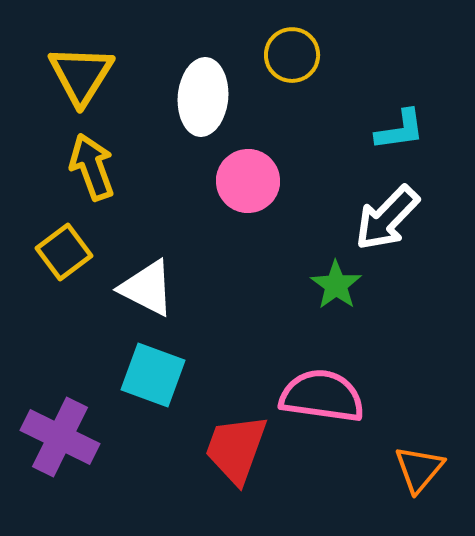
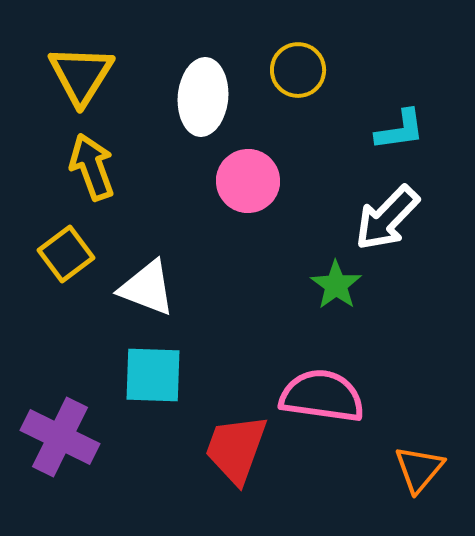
yellow circle: moved 6 px right, 15 px down
yellow square: moved 2 px right, 2 px down
white triangle: rotated 6 degrees counterclockwise
cyan square: rotated 18 degrees counterclockwise
